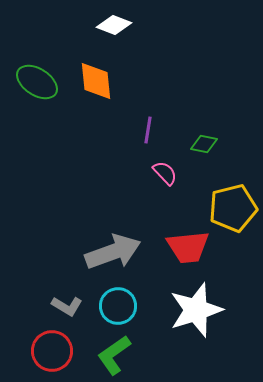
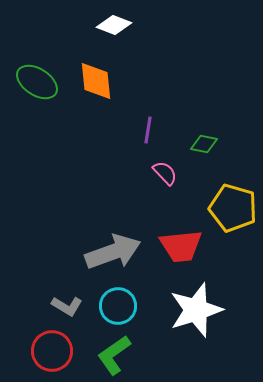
yellow pentagon: rotated 30 degrees clockwise
red trapezoid: moved 7 px left, 1 px up
